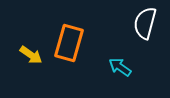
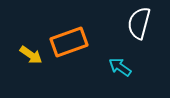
white semicircle: moved 6 px left
orange rectangle: moved 1 px up; rotated 54 degrees clockwise
